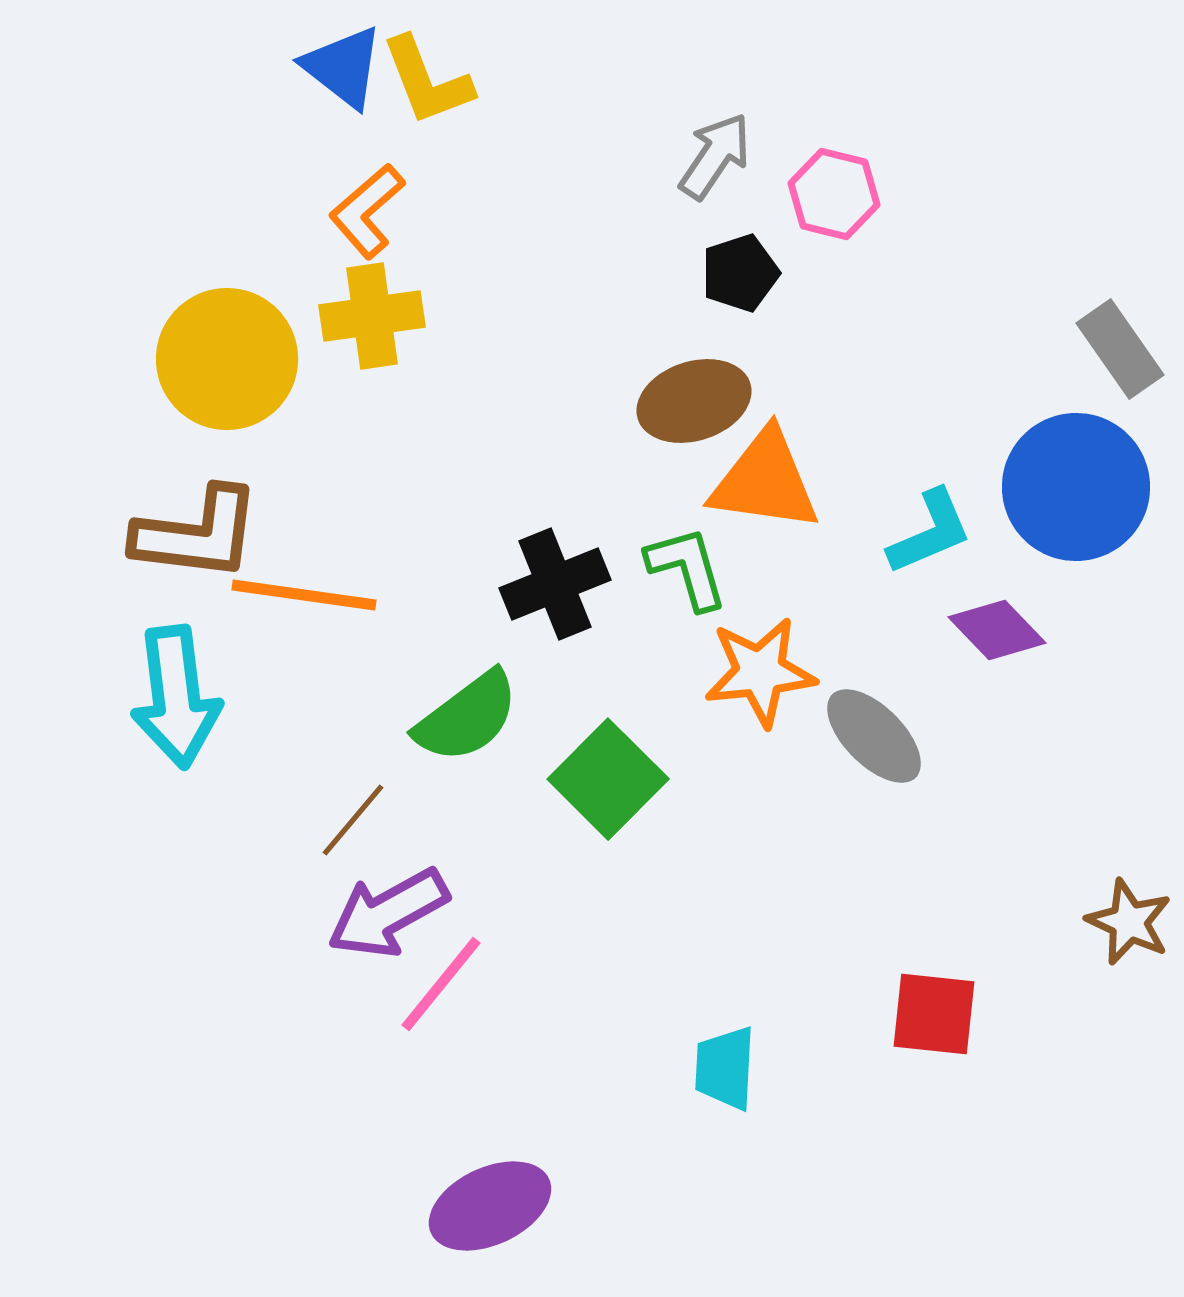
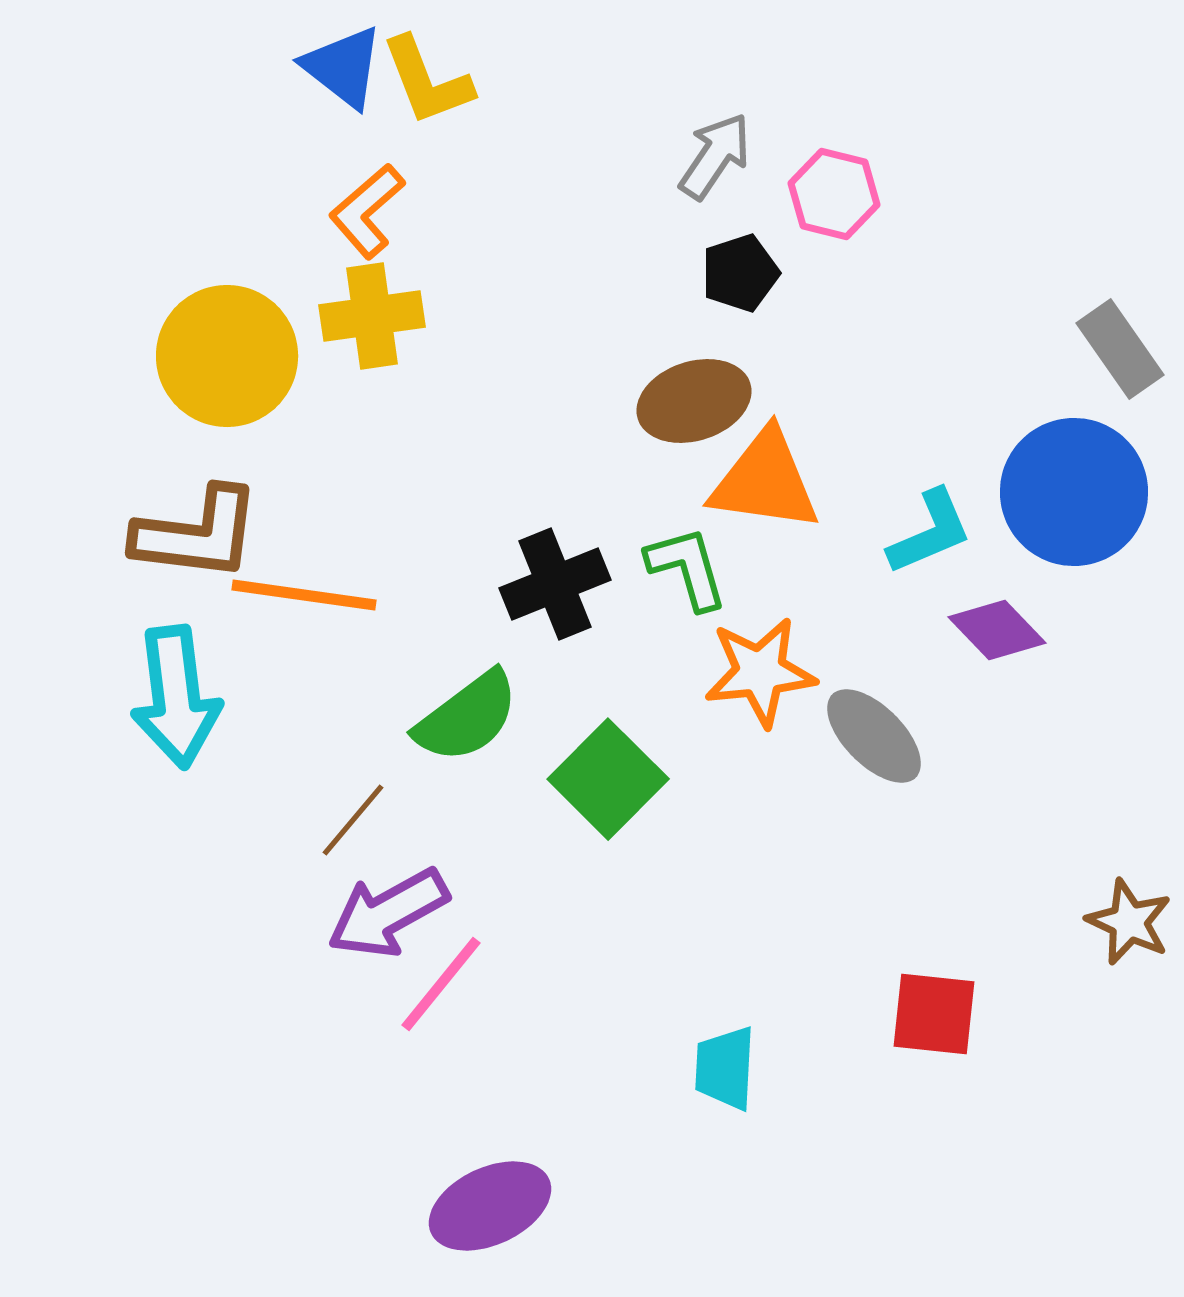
yellow circle: moved 3 px up
blue circle: moved 2 px left, 5 px down
